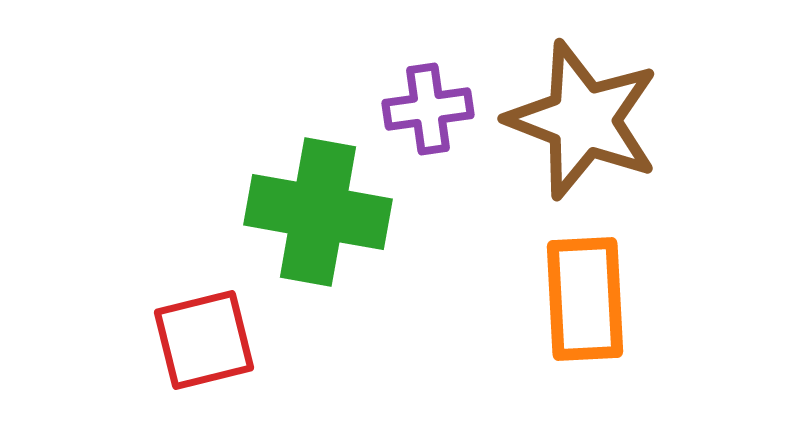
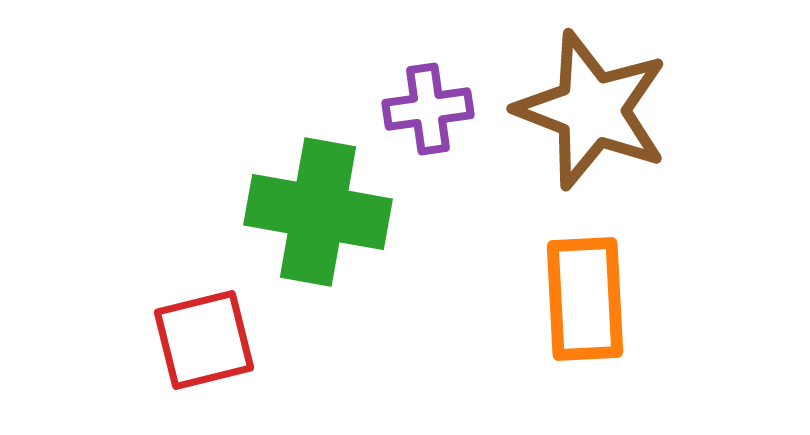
brown star: moved 9 px right, 10 px up
